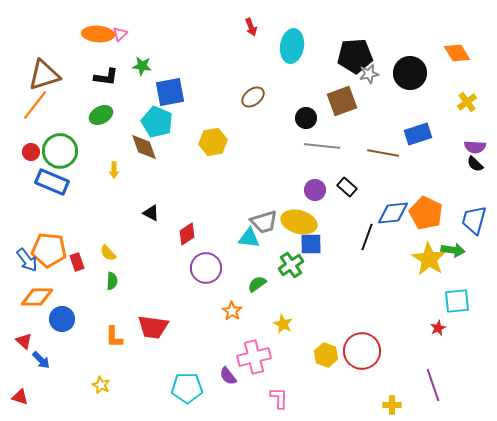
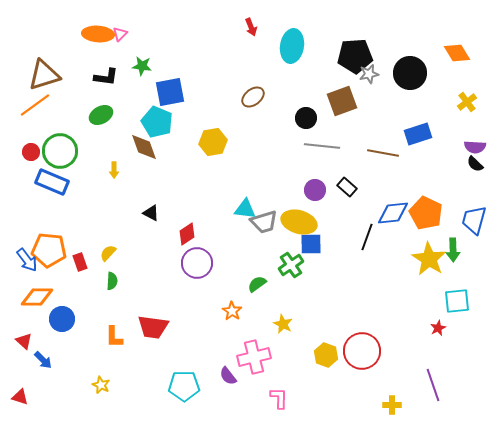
orange line at (35, 105): rotated 16 degrees clockwise
cyan triangle at (249, 238): moved 4 px left, 29 px up
green arrow at (453, 250): rotated 80 degrees clockwise
yellow semicircle at (108, 253): rotated 84 degrees clockwise
red rectangle at (77, 262): moved 3 px right
purple circle at (206, 268): moved 9 px left, 5 px up
blue arrow at (41, 360): moved 2 px right
cyan pentagon at (187, 388): moved 3 px left, 2 px up
